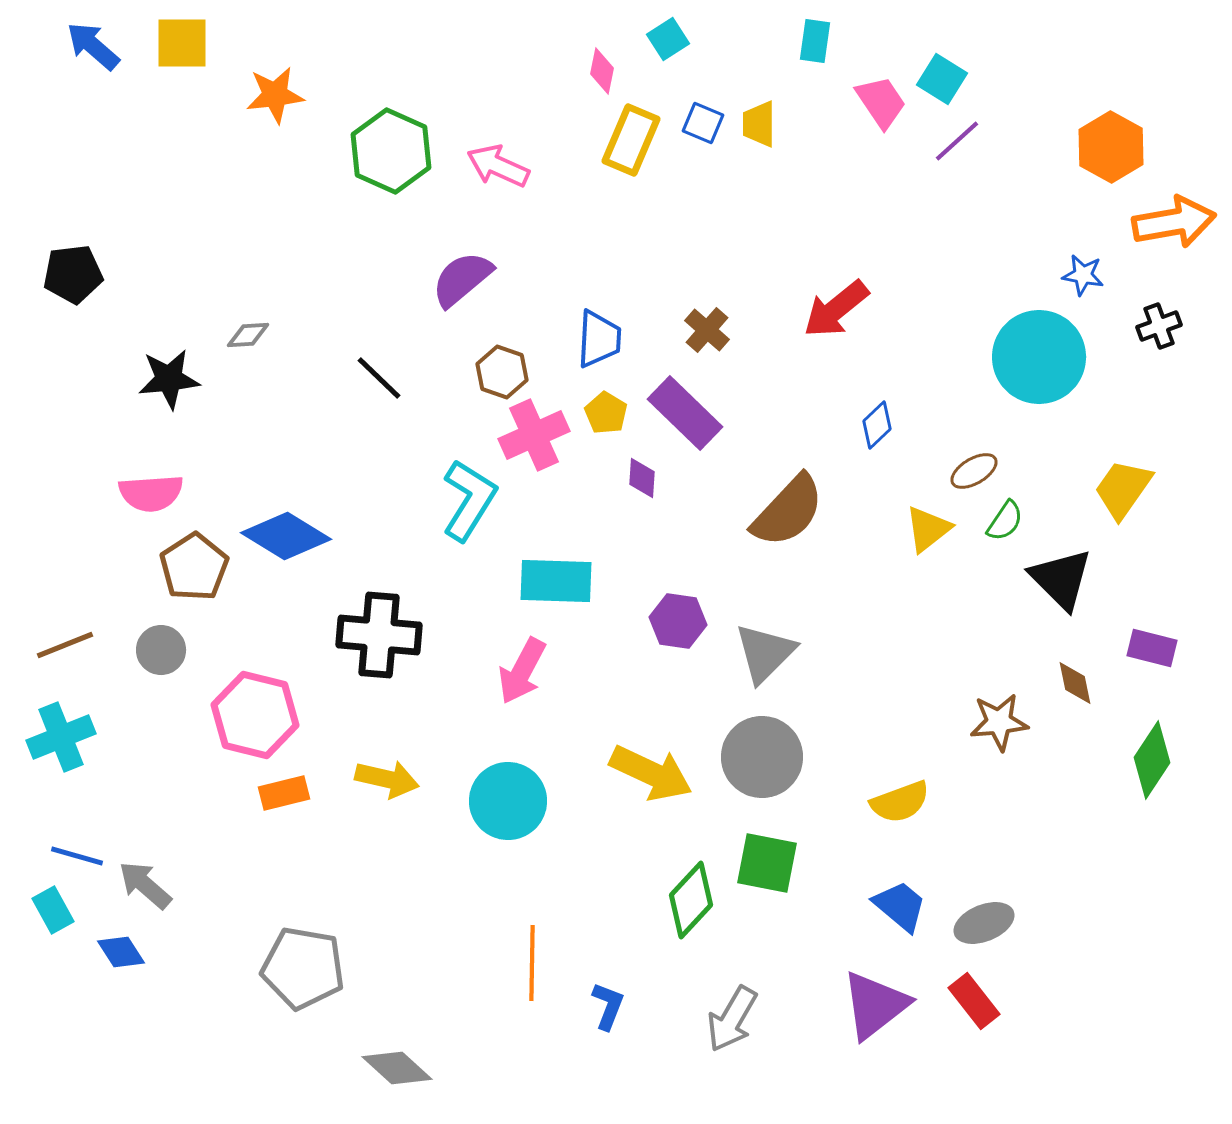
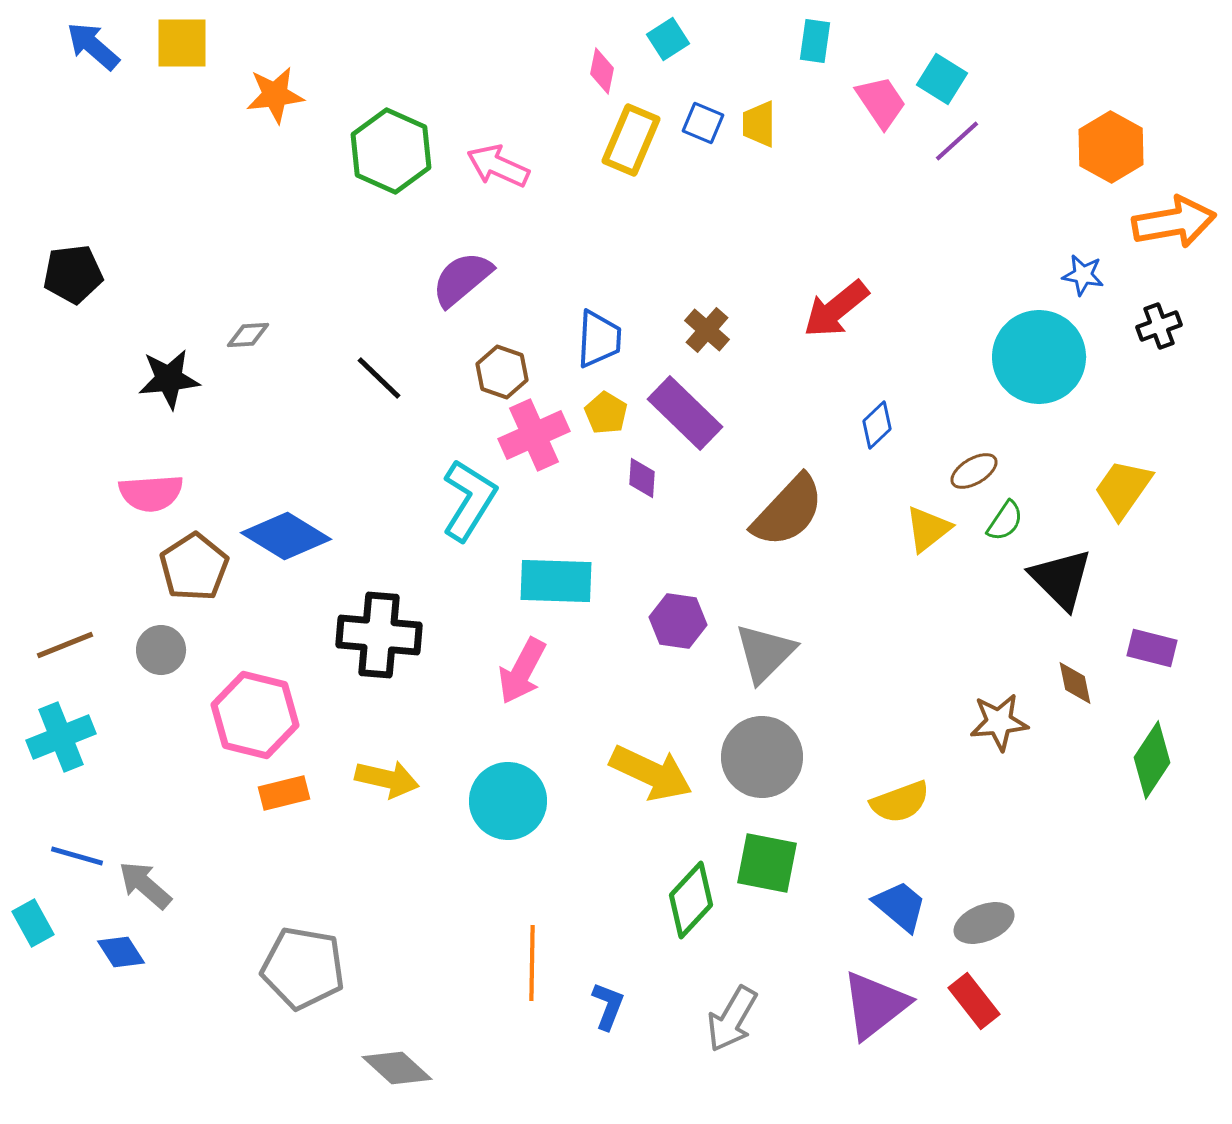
cyan rectangle at (53, 910): moved 20 px left, 13 px down
